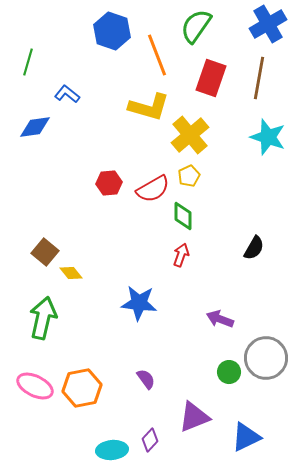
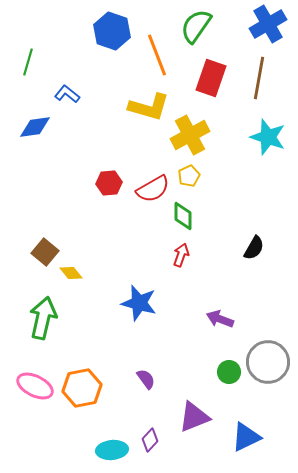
yellow cross: rotated 12 degrees clockwise
blue star: rotated 9 degrees clockwise
gray circle: moved 2 px right, 4 px down
